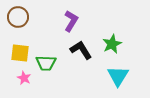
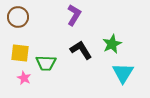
purple L-shape: moved 3 px right, 6 px up
cyan triangle: moved 5 px right, 3 px up
